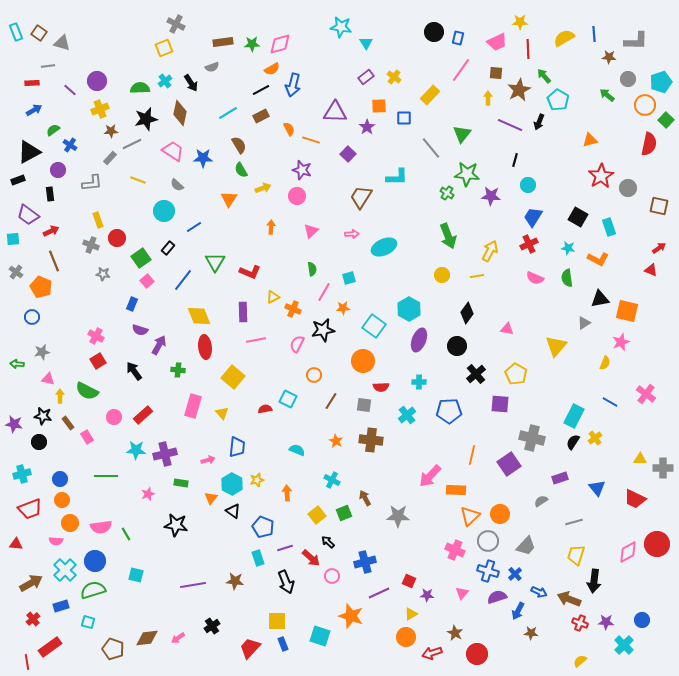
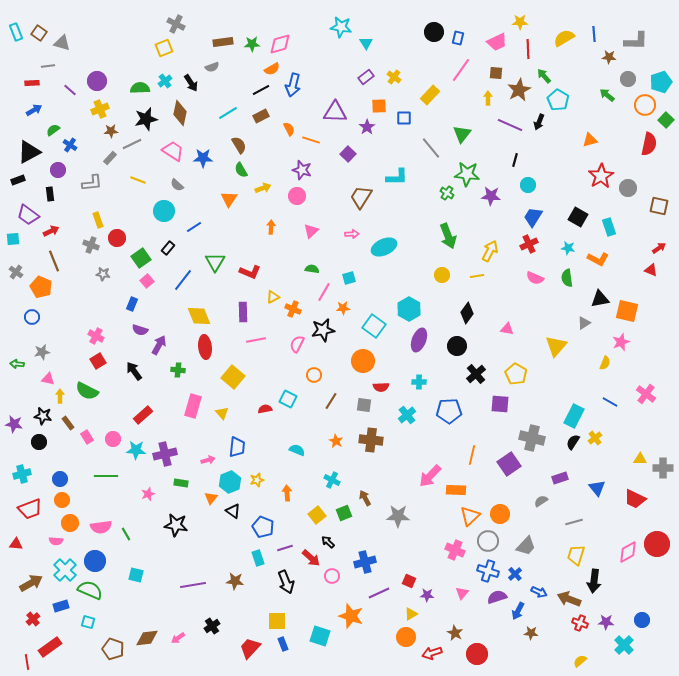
green semicircle at (312, 269): rotated 72 degrees counterclockwise
pink circle at (114, 417): moved 1 px left, 22 px down
cyan hexagon at (232, 484): moved 2 px left, 2 px up; rotated 10 degrees clockwise
green semicircle at (93, 590): moved 3 px left; rotated 40 degrees clockwise
